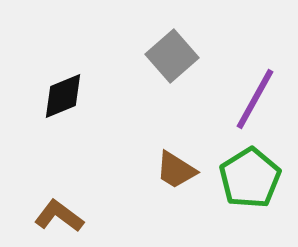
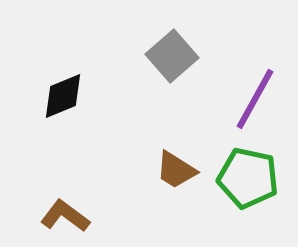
green pentagon: moved 2 px left; rotated 28 degrees counterclockwise
brown L-shape: moved 6 px right
